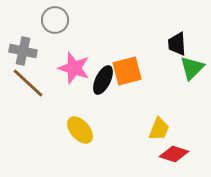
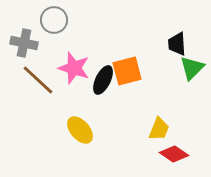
gray circle: moved 1 px left
gray cross: moved 1 px right, 8 px up
brown line: moved 10 px right, 3 px up
red diamond: rotated 16 degrees clockwise
